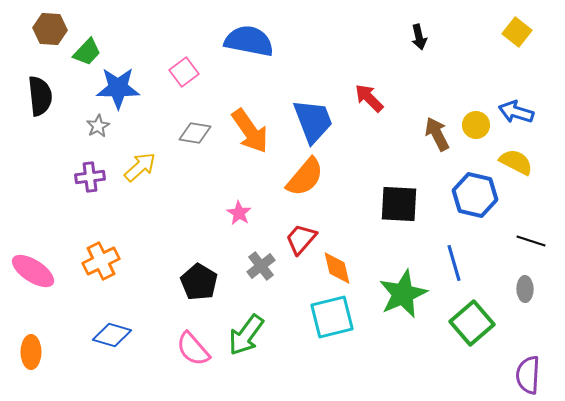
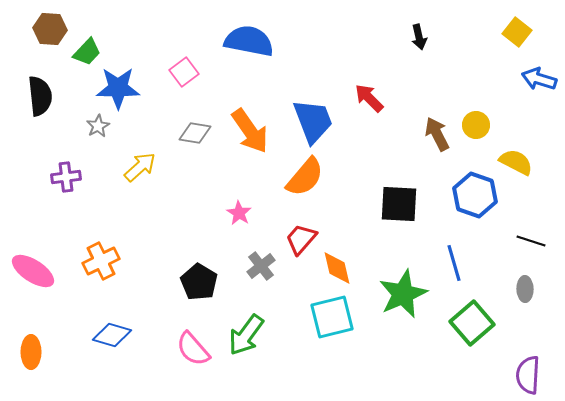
blue arrow: moved 23 px right, 33 px up
purple cross: moved 24 px left
blue hexagon: rotated 6 degrees clockwise
